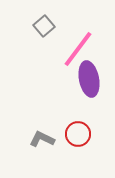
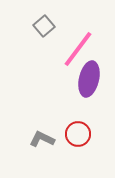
purple ellipse: rotated 24 degrees clockwise
